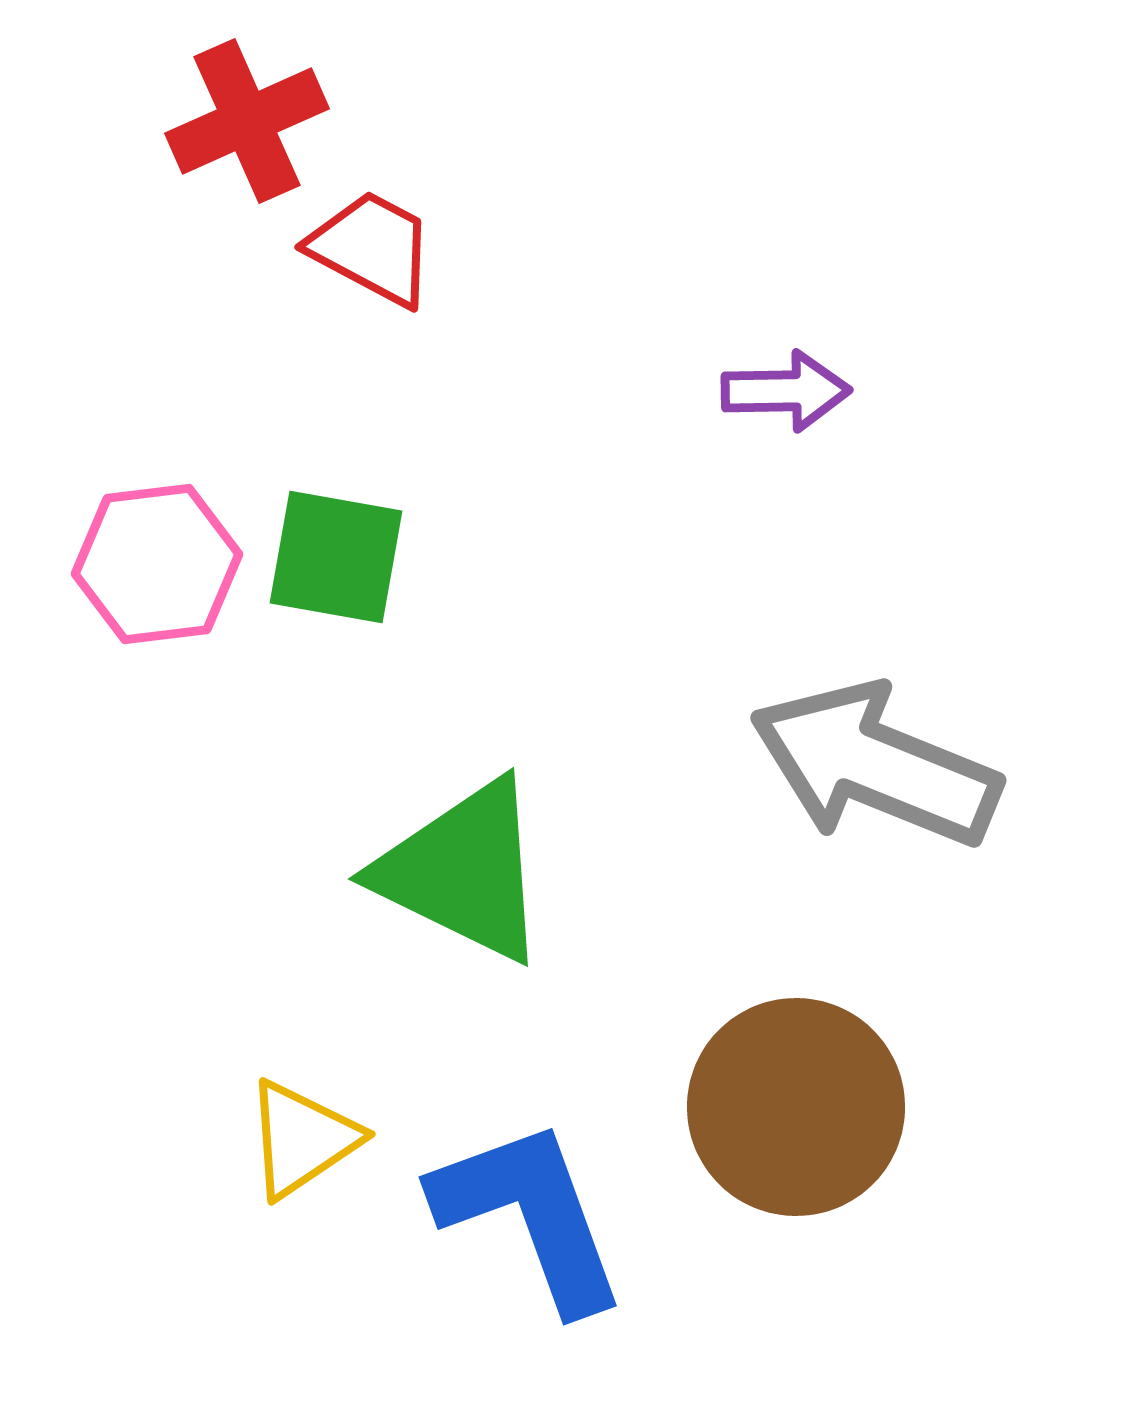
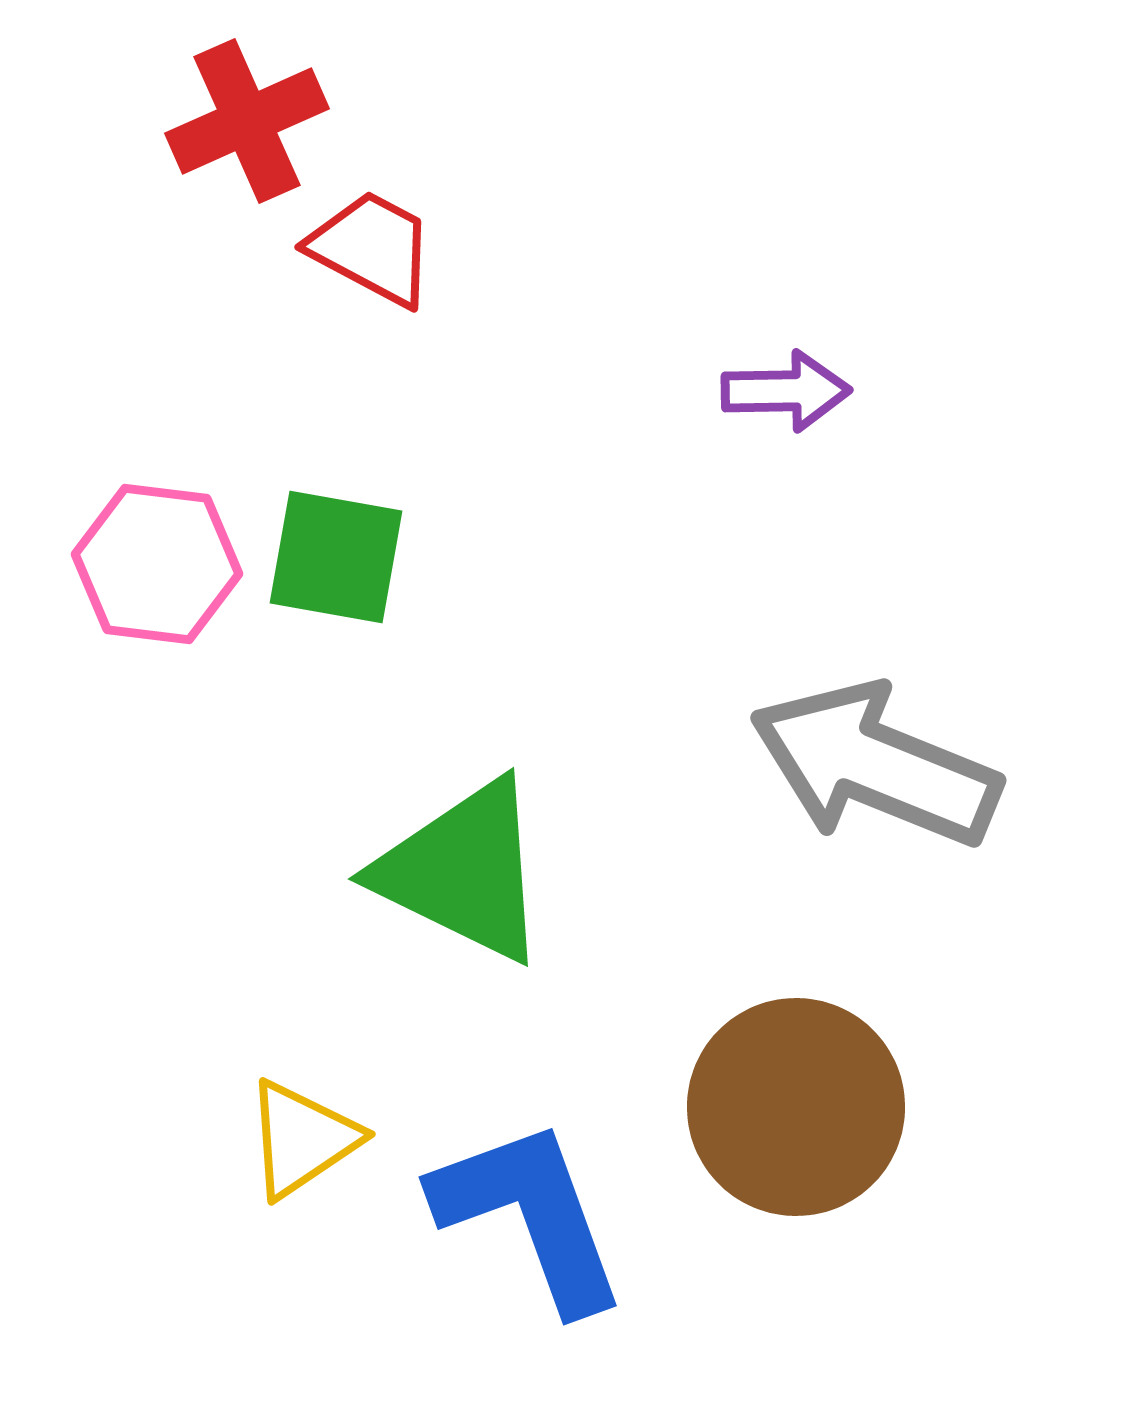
pink hexagon: rotated 14 degrees clockwise
